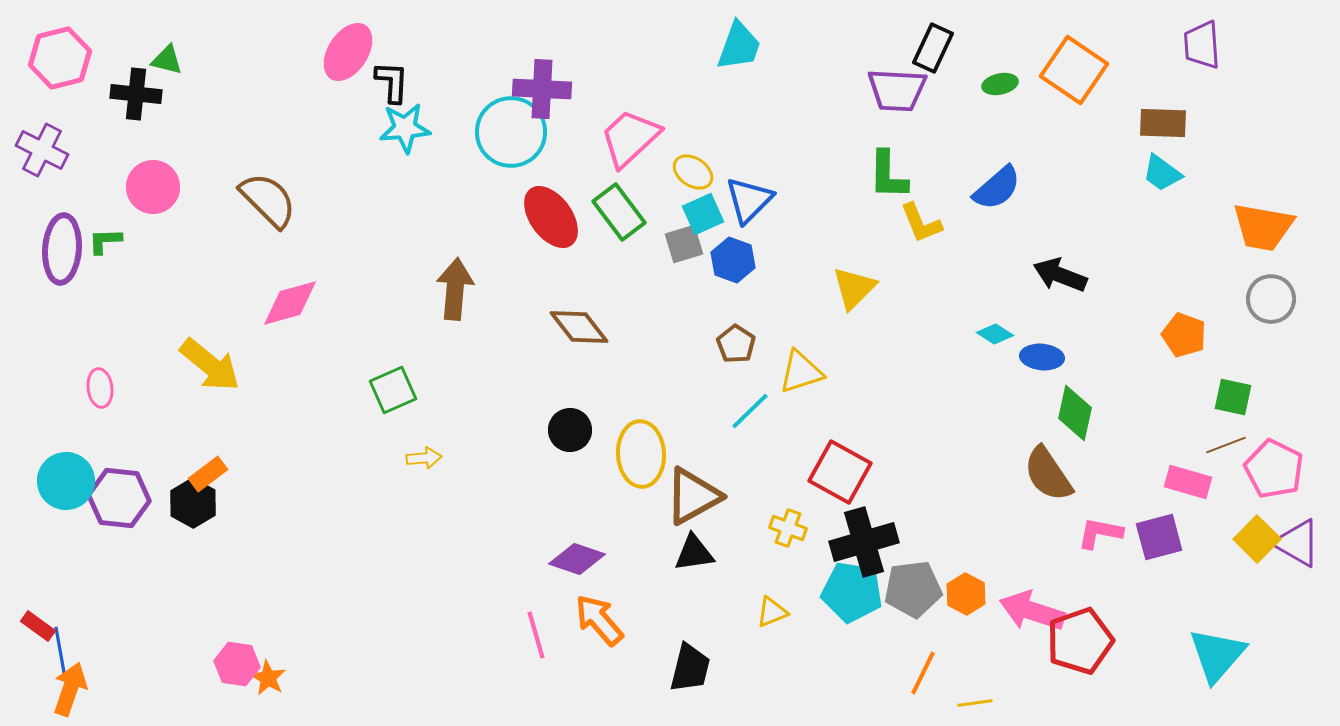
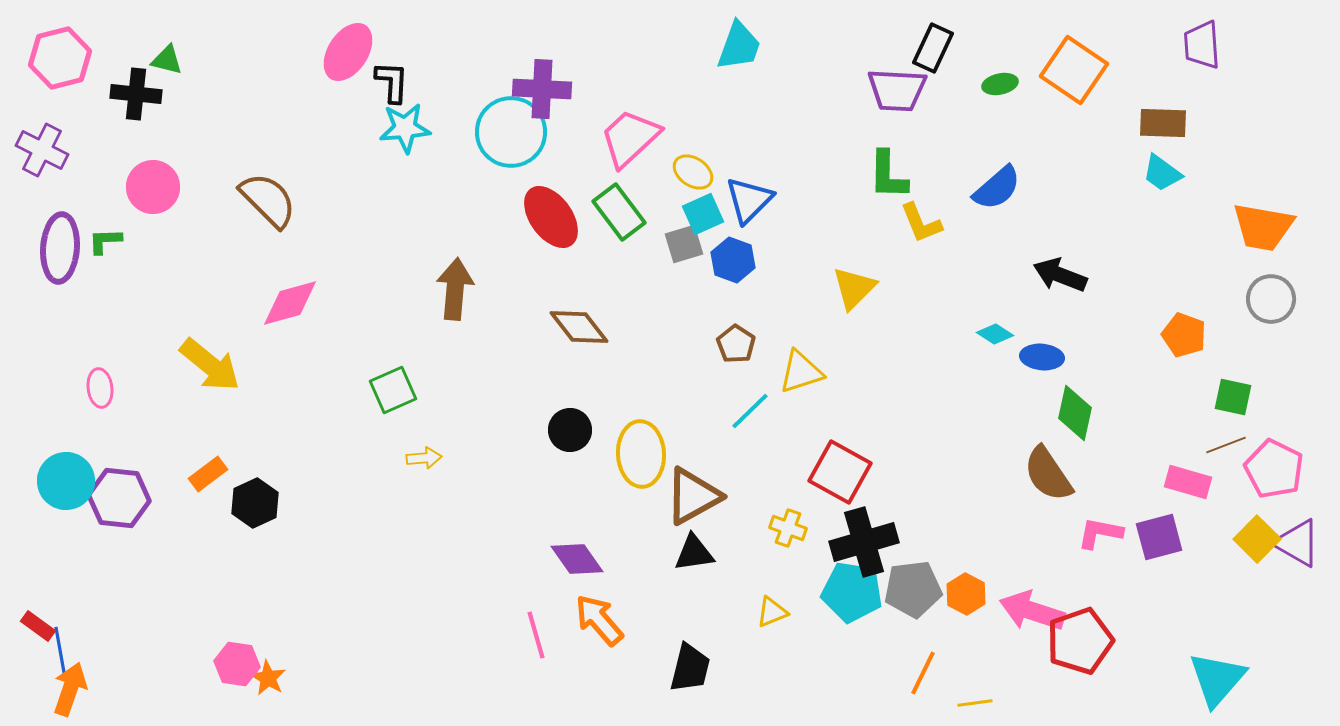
purple ellipse at (62, 249): moved 2 px left, 1 px up
black hexagon at (193, 503): moved 62 px right; rotated 6 degrees clockwise
purple diamond at (577, 559): rotated 36 degrees clockwise
cyan triangle at (1217, 655): moved 24 px down
